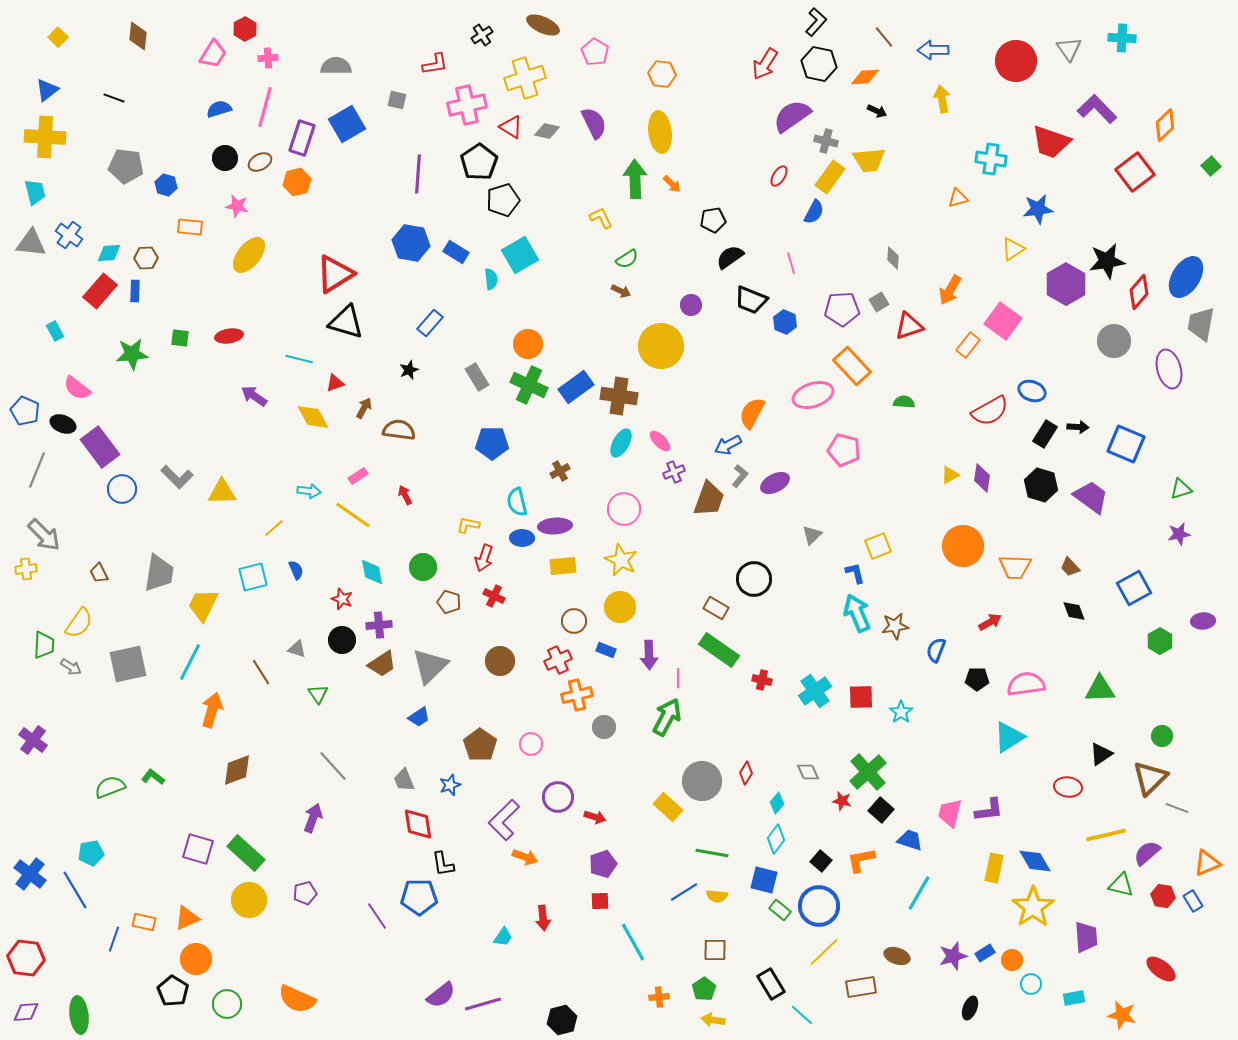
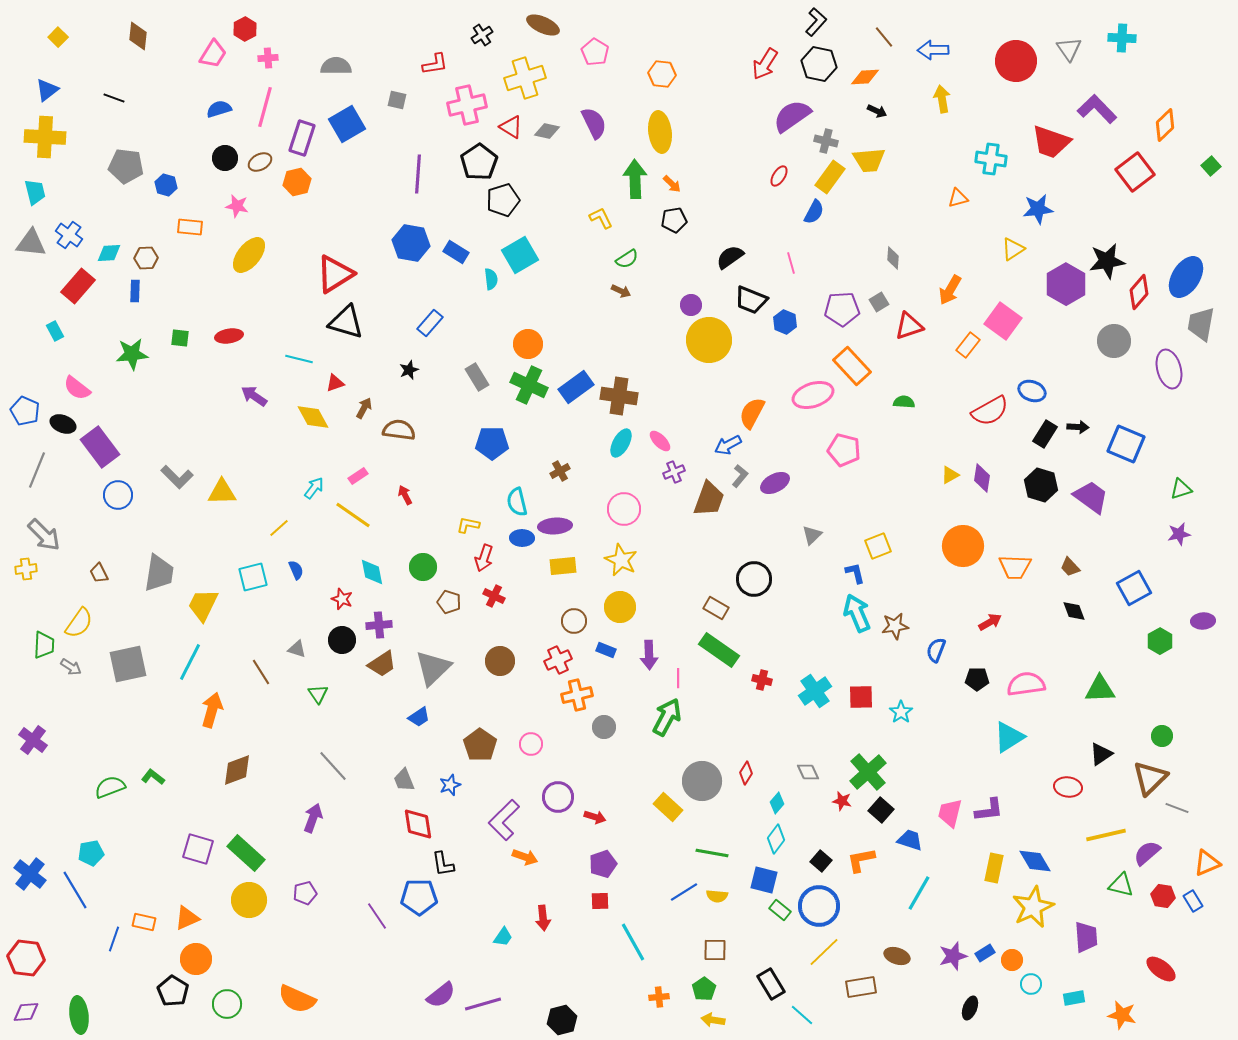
black pentagon at (713, 220): moved 39 px left
red rectangle at (100, 291): moved 22 px left, 5 px up
yellow circle at (661, 346): moved 48 px right, 6 px up
blue circle at (122, 489): moved 4 px left, 6 px down
cyan arrow at (309, 491): moved 5 px right, 3 px up; rotated 60 degrees counterclockwise
yellow line at (274, 528): moved 5 px right
gray triangle at (430, 666): moved 3 px right, 2 px down
yellow star at (1033, 907): rotated 9 degrees clockwise
